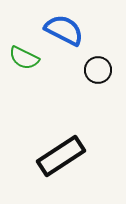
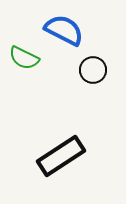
black circle: moved 5 px left
